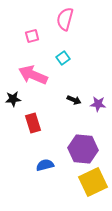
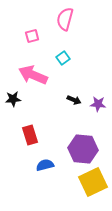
red rectangle: moved 3 px left, 12 px down
